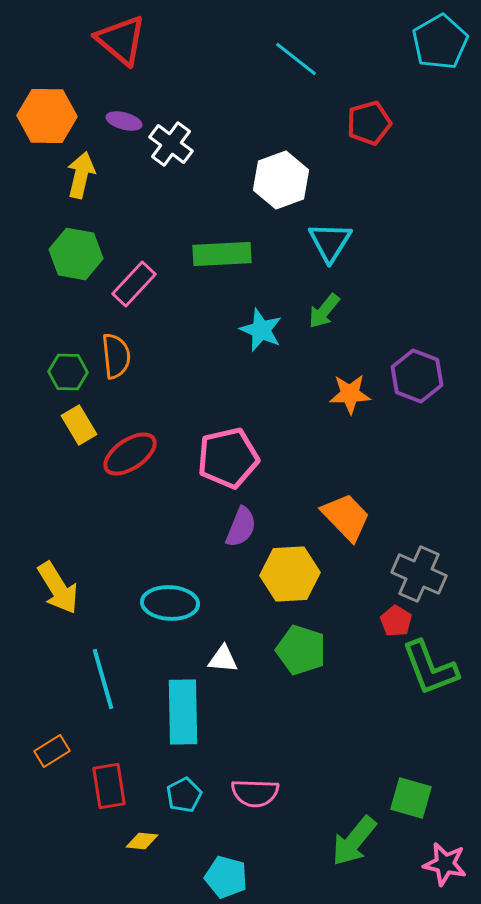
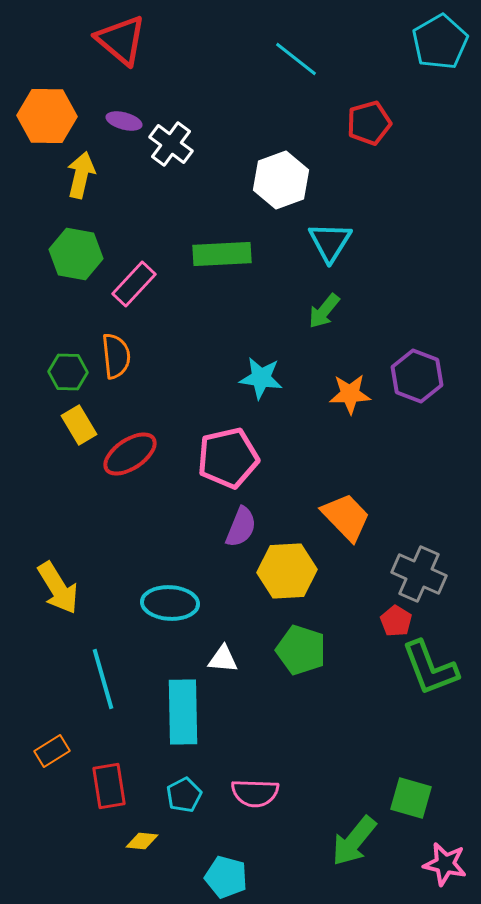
cyan star at (261, 330): moved 48 px down; rotated 15 degrees counterclockwise
yellow hexagon at (290, 574): moved 3 px left, 3 px up
